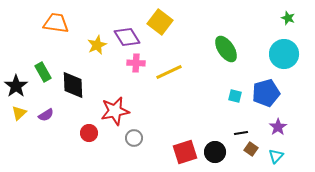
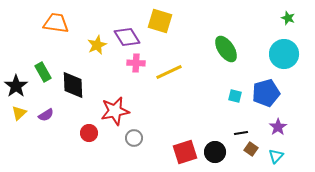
yellow square: moved 1 px up; rotated 20 degrees counterclockwise
